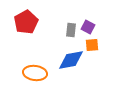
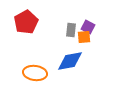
orange square: moved 8 px left, 8 px up
blue diamond: moved 1 px left, 1 px down
